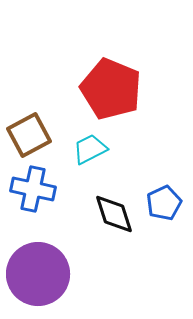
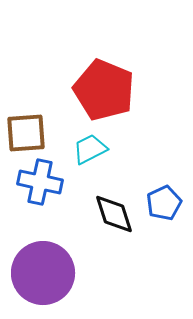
red pentagon: moved 7 px left, 1 px down
brown square: moved 3 px left, 2 px up; rotated 24 degrees clockwise
blue cross: moved 7 px right, 7 px up
purple circle: moved 5 px right, 1 px up
